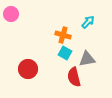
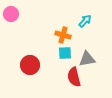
cyan arrow: moved 3 px left, 1 px up
cyan square: rotated 32 degrees counterclockwise
red circle: moved 2 px right, 4 px up
